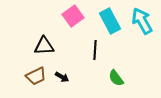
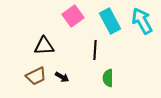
green semicircle: moved 8 px left; rotated 36 degrees clockwise
